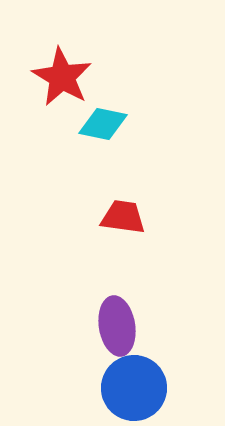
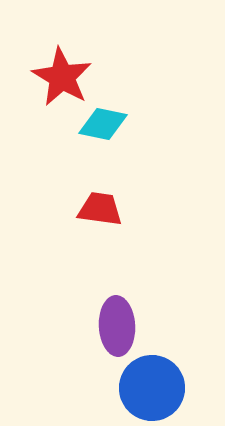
red trapezoid: moved 23 px left, 8 px up
purple ellipse: rotated 6 degrees clockwise
blue circle: moved 18 px right
